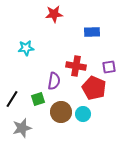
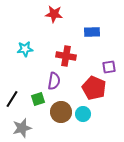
red star: rotated 12 degrees clockwise
cyan star: moved 1 px left, 1 px down
red cross: moved 10 px left, 10 px up
